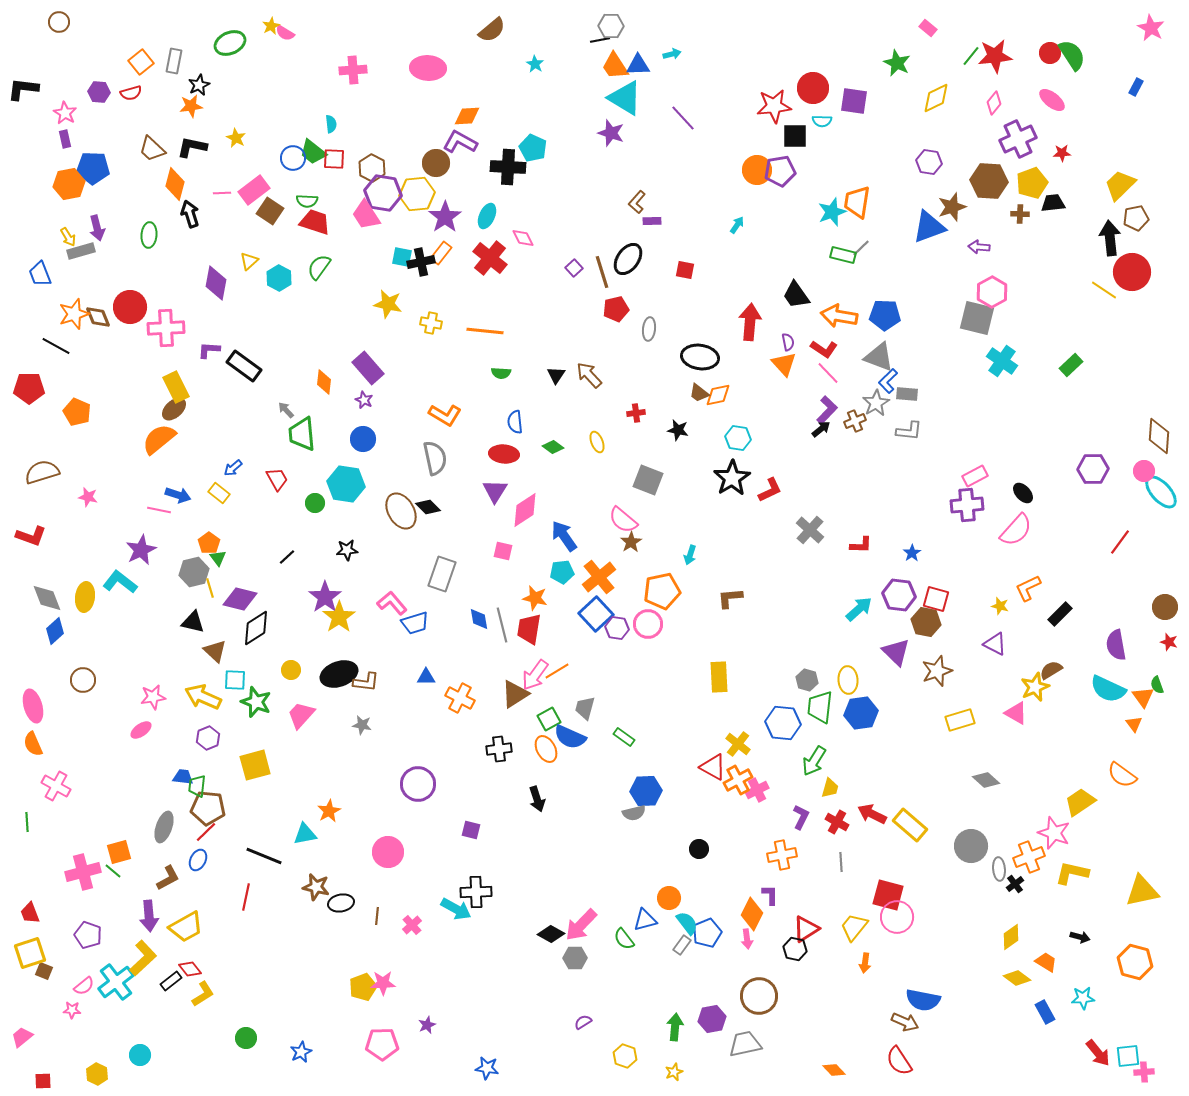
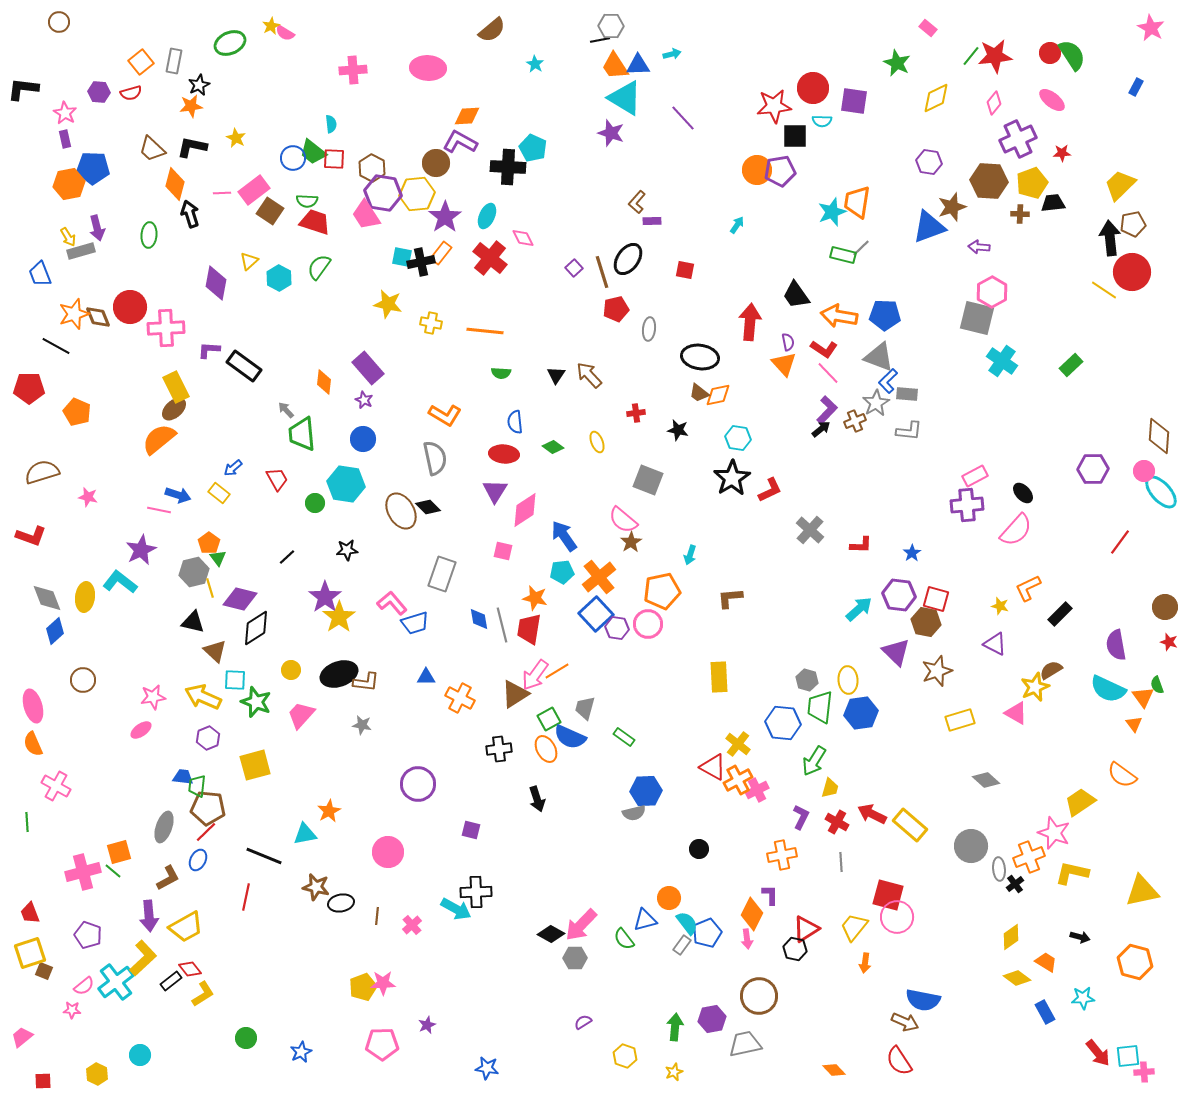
brown pentagon at (1136, 218): moved 3 px left, 6 px down
